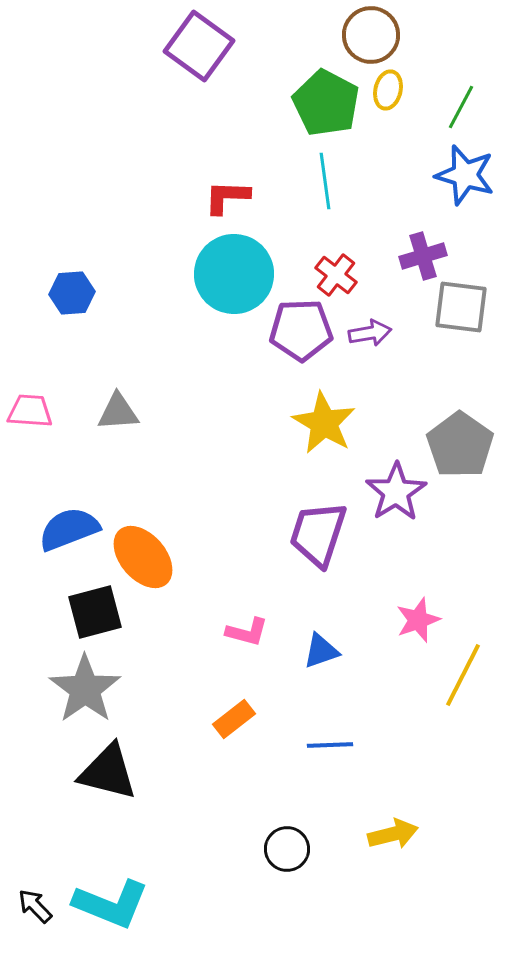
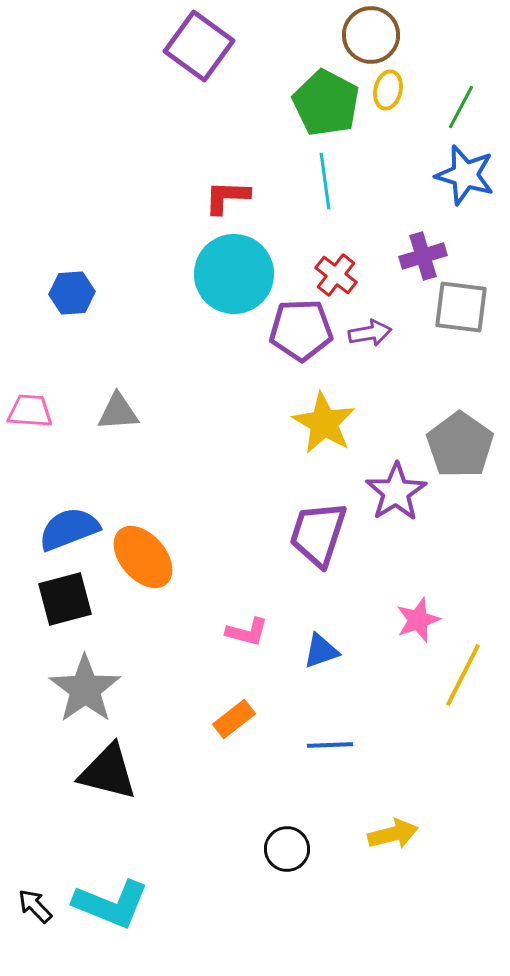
black square: moved 30 px left, 13 px up
